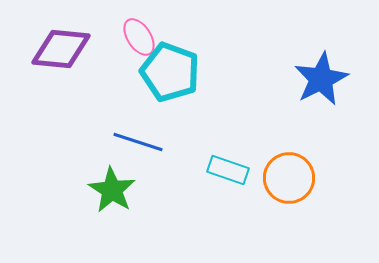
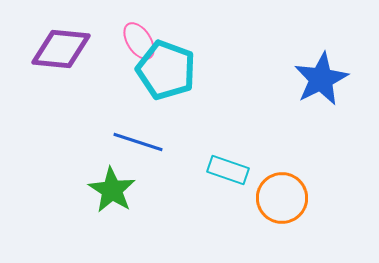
pink ellipse: moved 4 px down
cyan pentagon: moved 4 px left, 2 px up
orange circle: moved 7 px left, 20 px down
